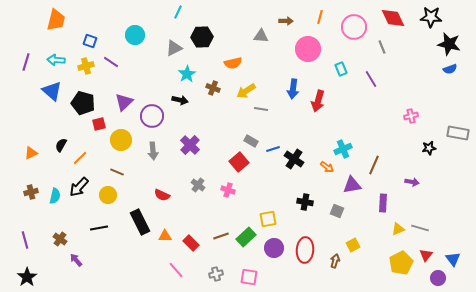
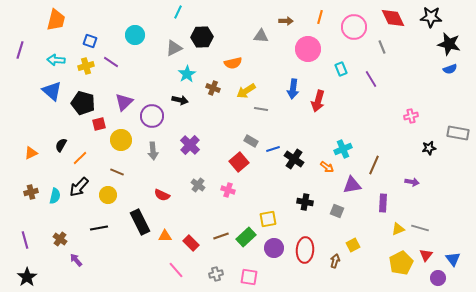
purple line at (26, 62): moved 6 px left, 12 px up
